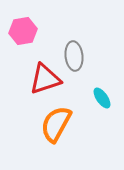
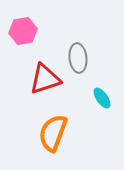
gray ellipse: moved 4 px right, 2 px down
orange semicircle: moved 3 px left, 9 px down; rotated 9 degrees counterclockwise
